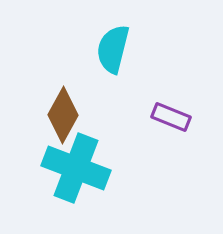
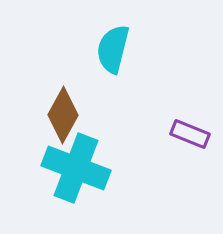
purple rectangle: moved 19 px right, 17 px down
